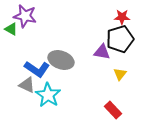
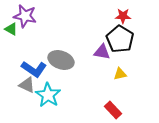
red star: moved 1 px right, 1 px up
black pentagon: rotated 24 degrees counterclockwise
blue L-shape: moved 3 px left
yellow triangle: rotated 40 degrees clockwise
